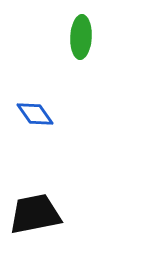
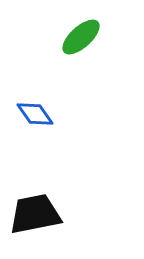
green ellipse: rotated 45 degrees clockwise
